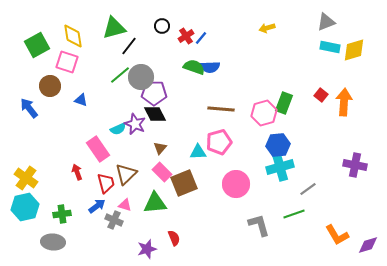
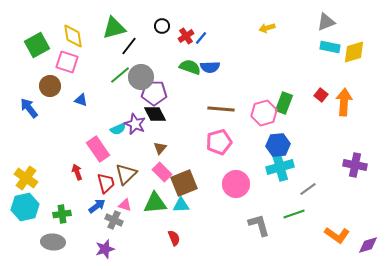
yellow diamond at (354, 50): moved 2 px down
green semicircle at (194, 67): moved 4 px left
cyan triangle at (198, 152): moved 17 px left, 53 px down
orange L-shape at (337, 235): rotated 25 degrees counterclockwise
purple star at (147, 249): moved 42 px left
